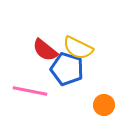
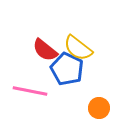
yellow semicircle: rotated 12 degrees clockwise
blue pentagon: rotated 8 degrees clockwise
orange circle: moved 5 px left, 3 px down
